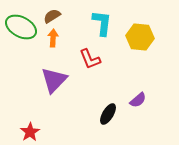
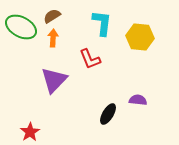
purple semicircle: rotated 132 degrees counterclockwise
